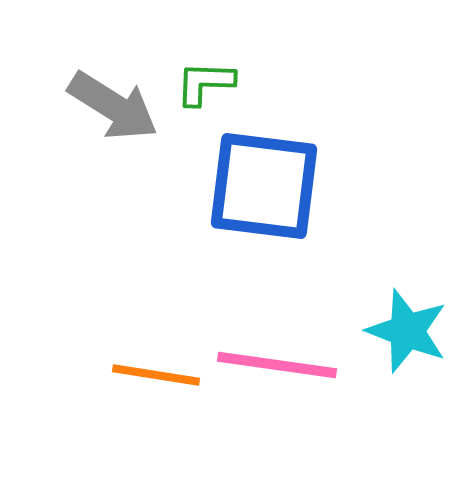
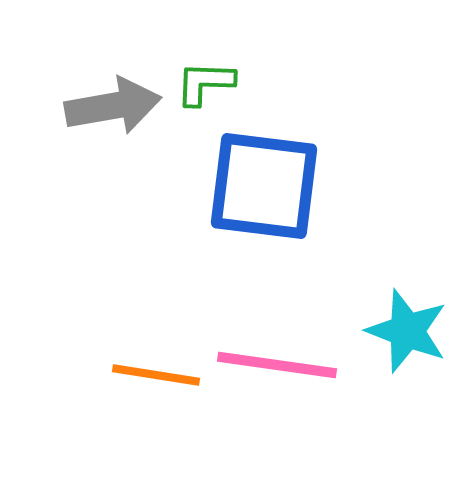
gray arrow: rotated 42 degrees counterclockwise
